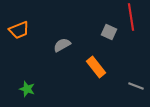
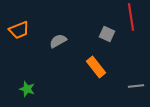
gray square: moved 2 px left, 2 px down
gray semicircle: moved 4 px left, 4 px up
gray line: rotated 28 degrees counterclockwise
